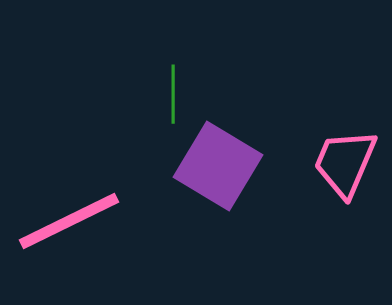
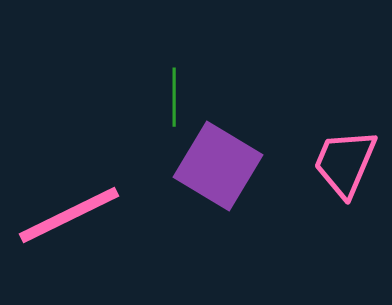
green line: moved 1 px right, 3 px down
pink line: moved 6 px up
